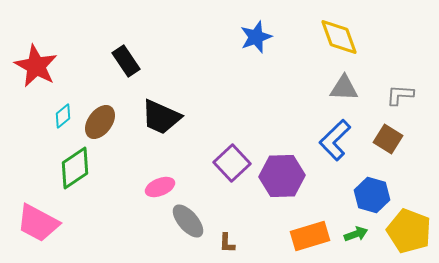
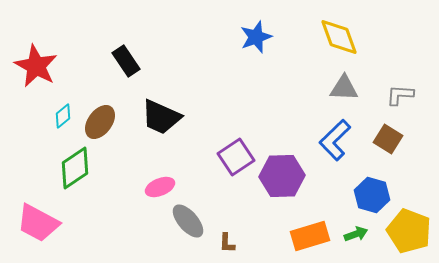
purple square: moved 4 px right, 6 px up; rotated 9 degrees clockwise
